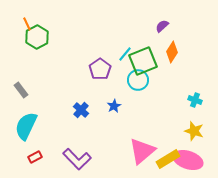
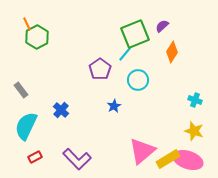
green square: moved 8 px left, 27 px up
blue cross: moved 20 px left
